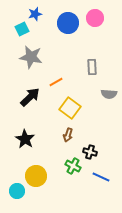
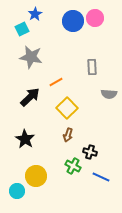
blue star: rotated 16 degrees counterclockwise
blue circle: moved 5 px right, 2 px up
yellow square: moved 3 px left; rotated 10 degrees clockwise
